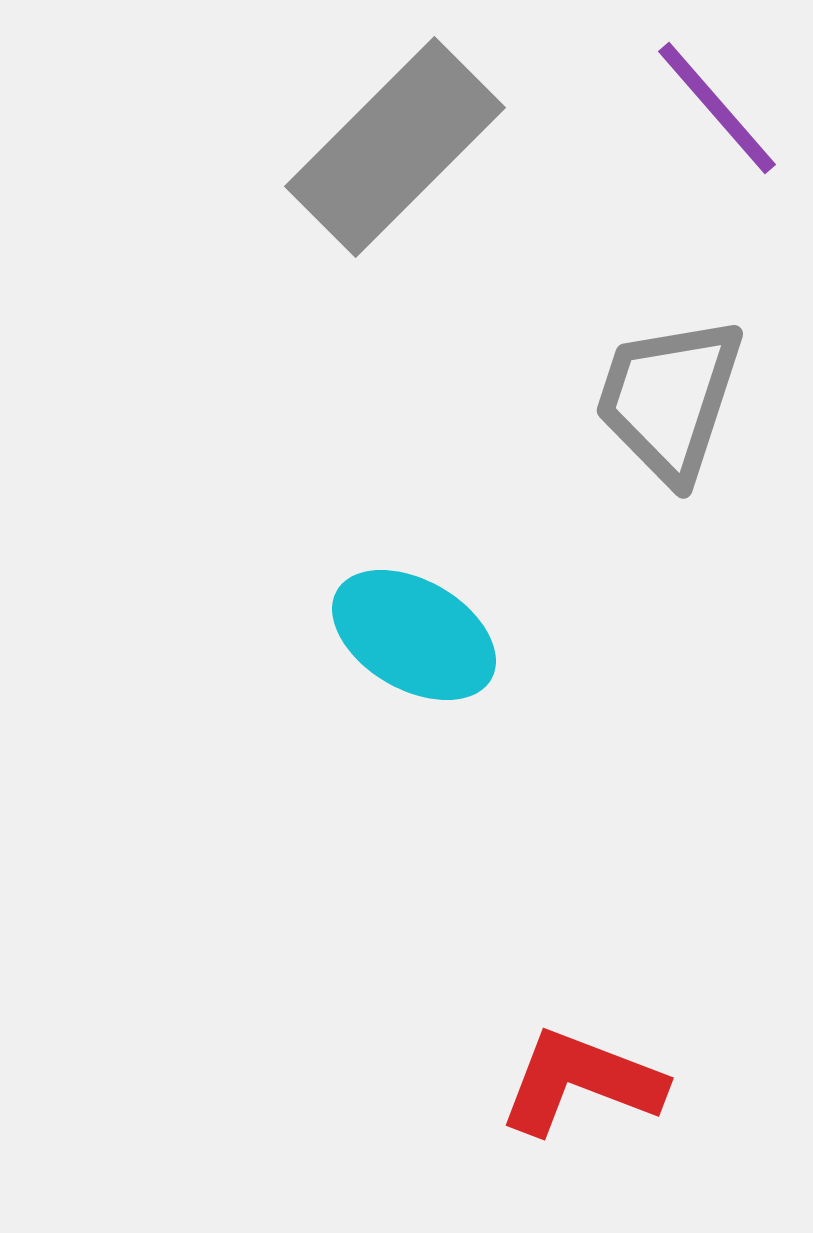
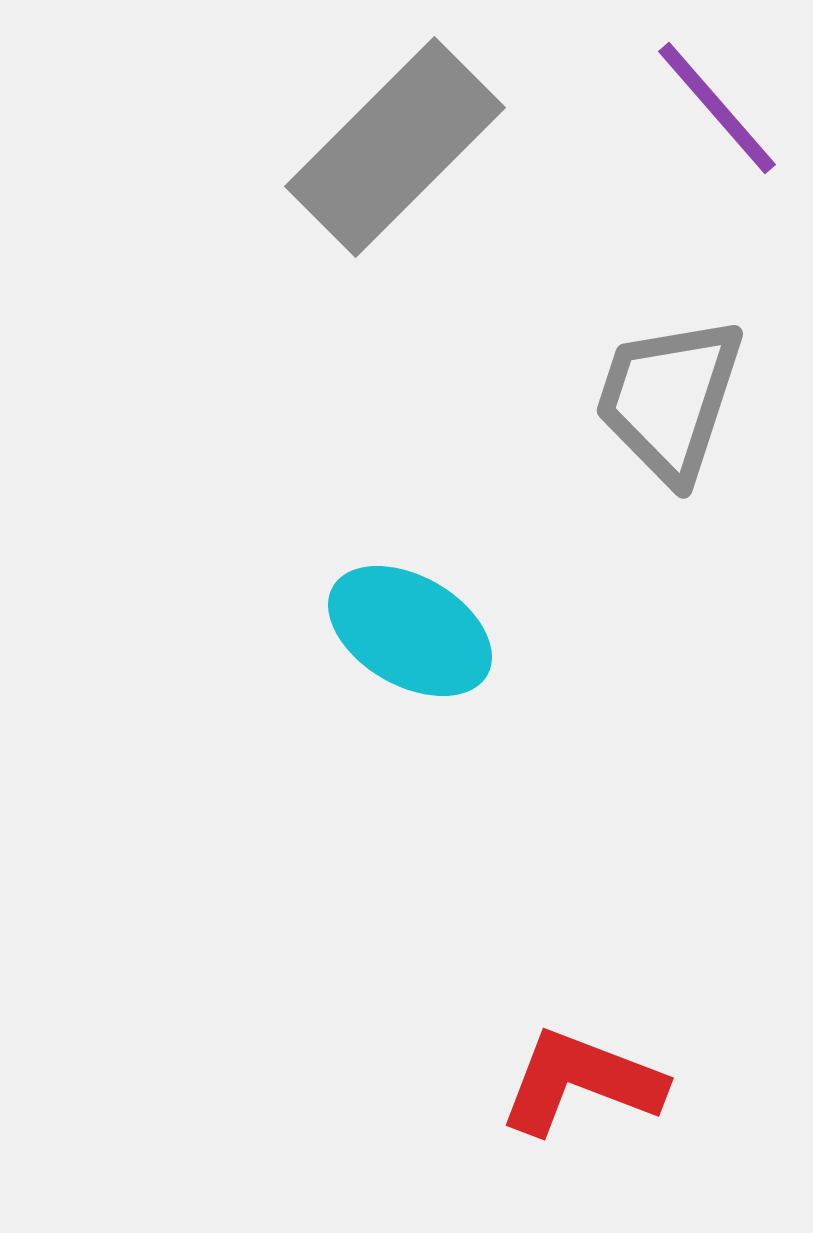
cyan ellipse: moved 4 px left, 4 px up
